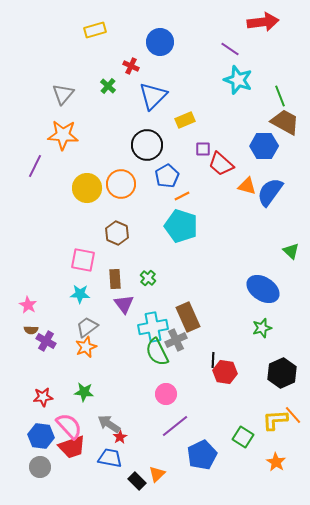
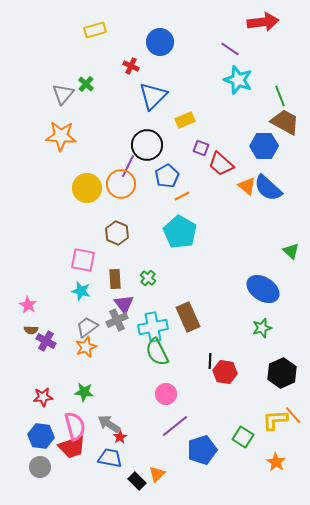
green cross at (108, 86): moved 22 px left, 2 px up
orange star at (63, 135): moved 2 px left, 1 px down
purple square at (203, 149): moved 2 px left, 1 px up; rotated 21 degrees clockwise
purple line at (35, 166): moved 93 px right
orange triangle at (247, 186): rotated 24 degrees clockwise
blue semicircle at (270, 192): moved 2 px left, 4 px up; rotated 84 degrees counterclockwise
cyan pentagon at (181, 226): moved 1 px left, 6 px down; rotated 12 degrees clockwise
cyan star at (80, 294): moved 1 px right, 3 px up; rotated 12 degrees clockwise
gray cross at (176, 340): moved 59 px left, 20 px up
black line at (213, 360): moved 3 px left, 1 px down
pink semicircle at (69, 426): moved 6 px right; rotated 28 degrees clockwise
blue pentagon at (202, 455): moved 5 px up; rotated 8 degrees clockwise
